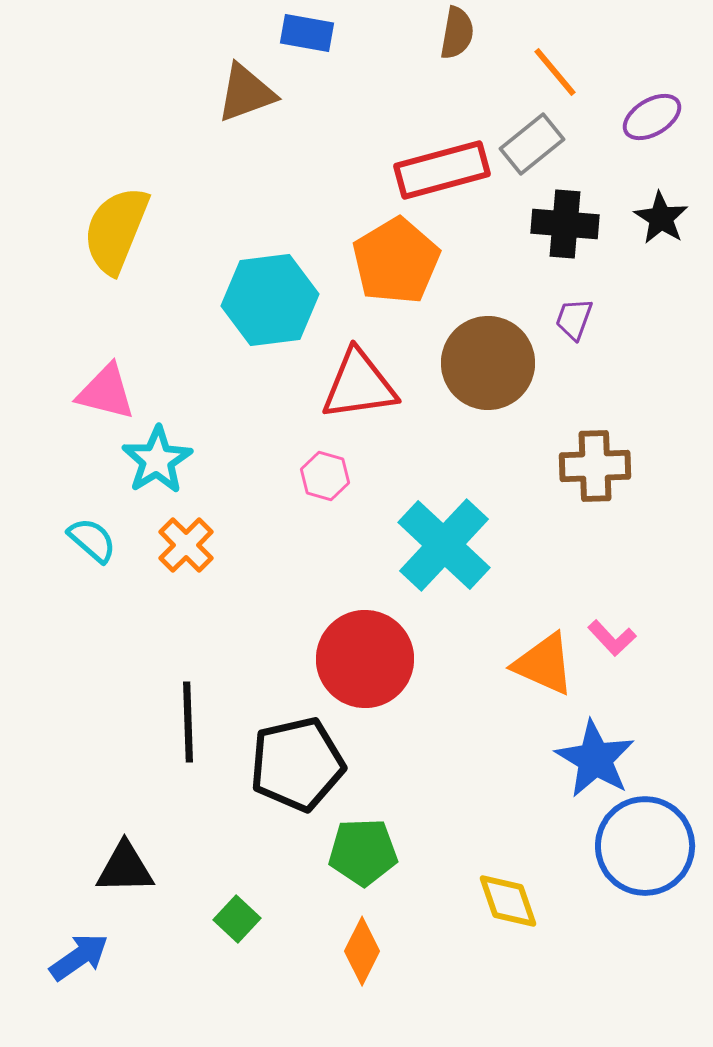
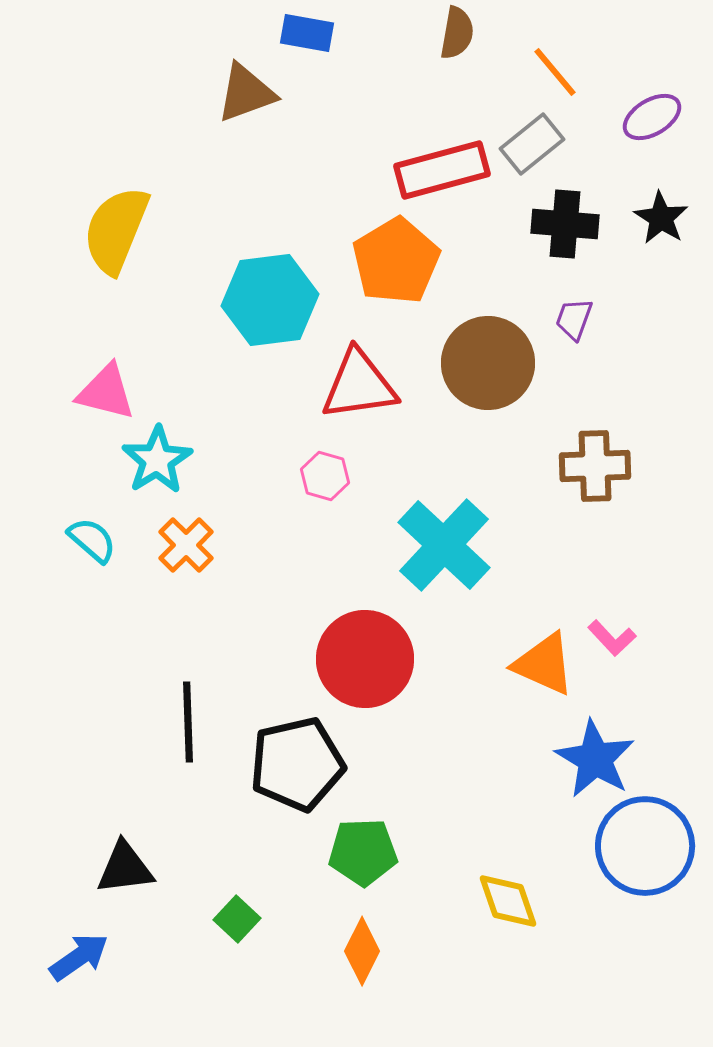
black triangle: rotated 6 degrees counterclockwise
